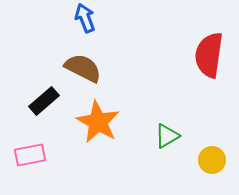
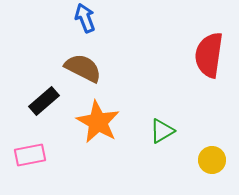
green triangle: moved 5 px left, 5 px up
